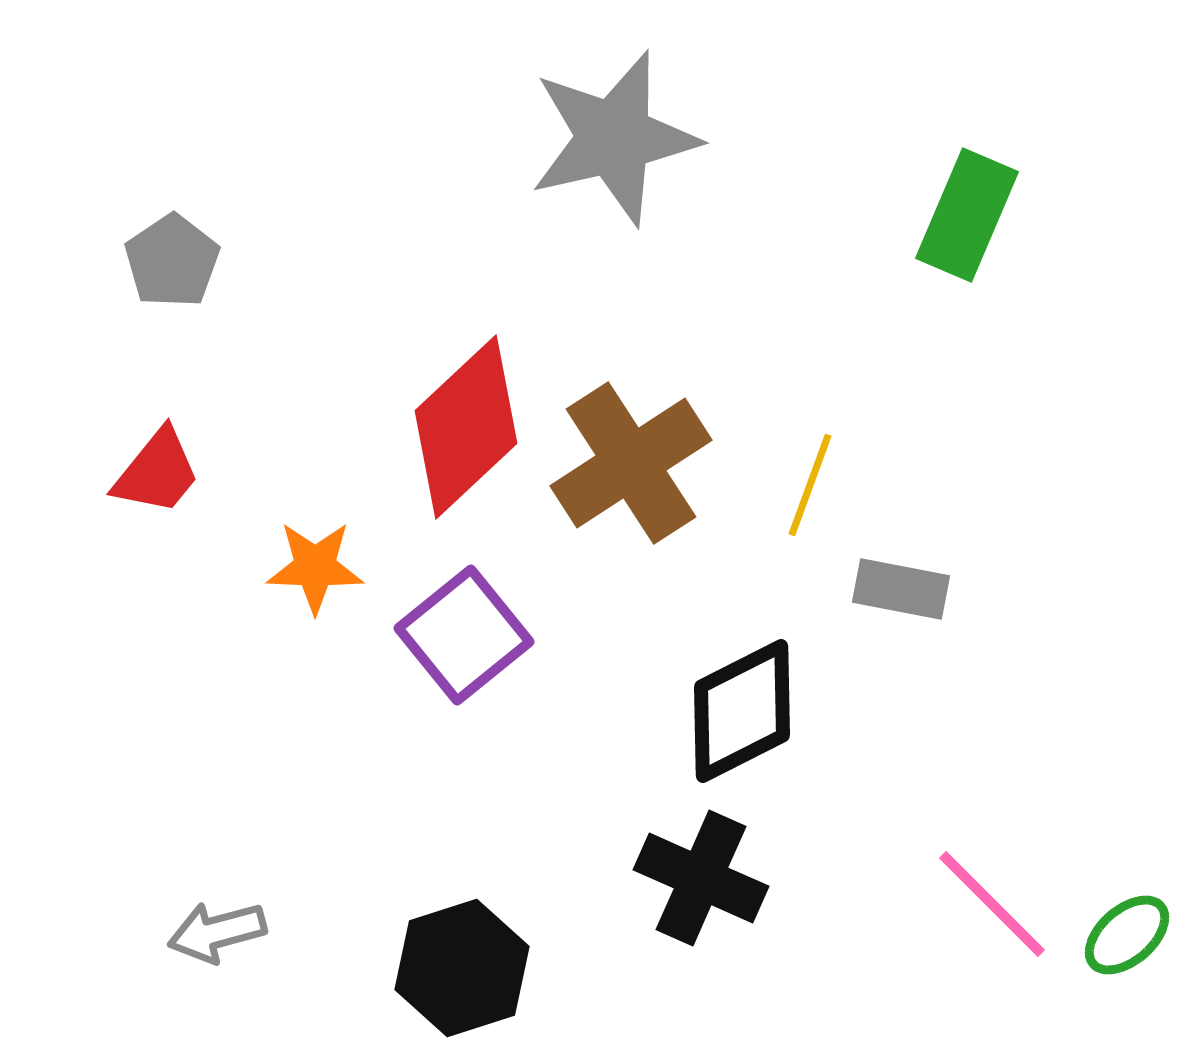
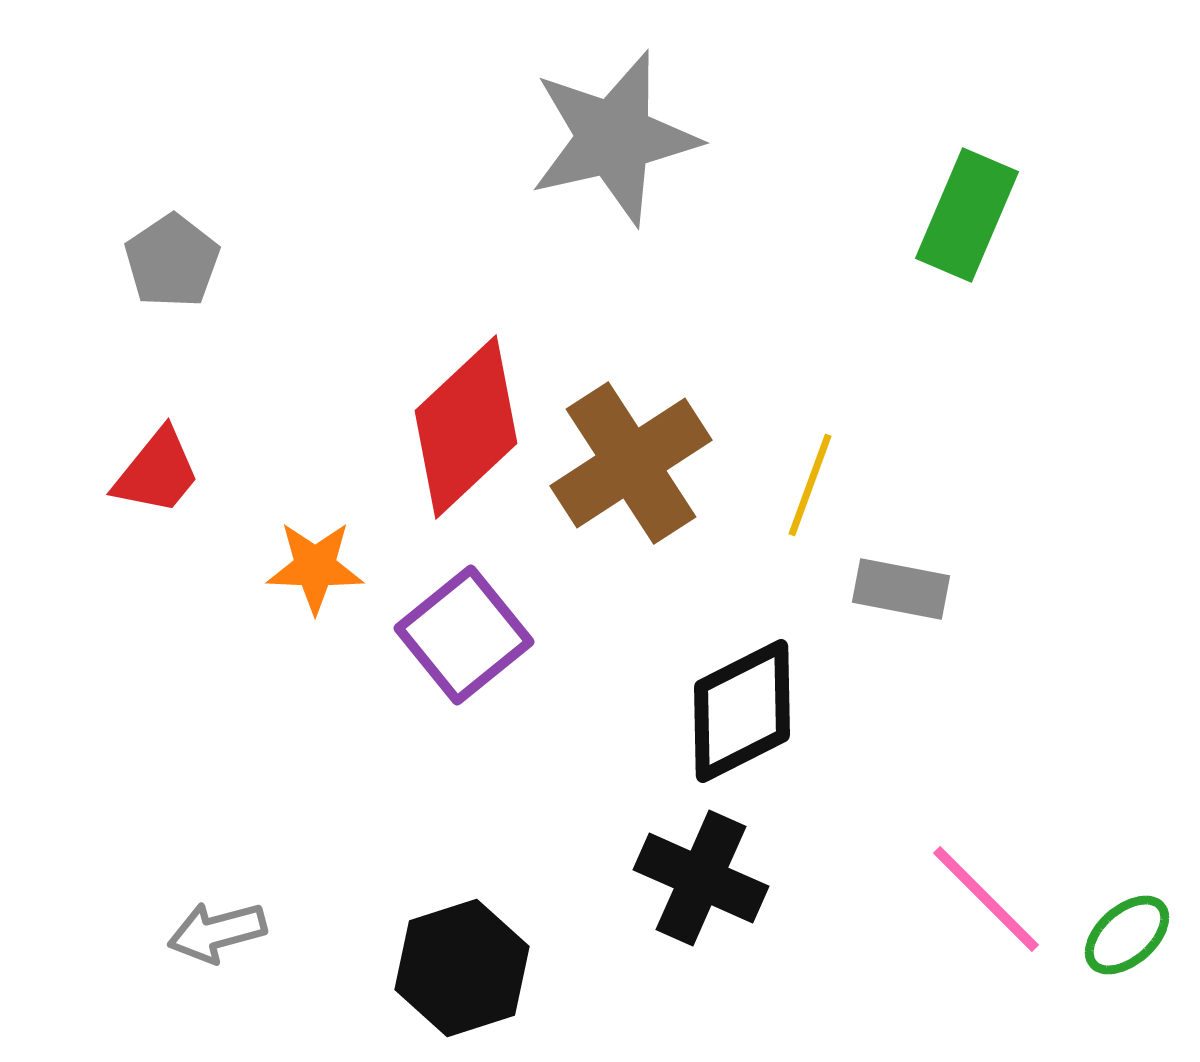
pink line: moved 6 px left, 5 px up
